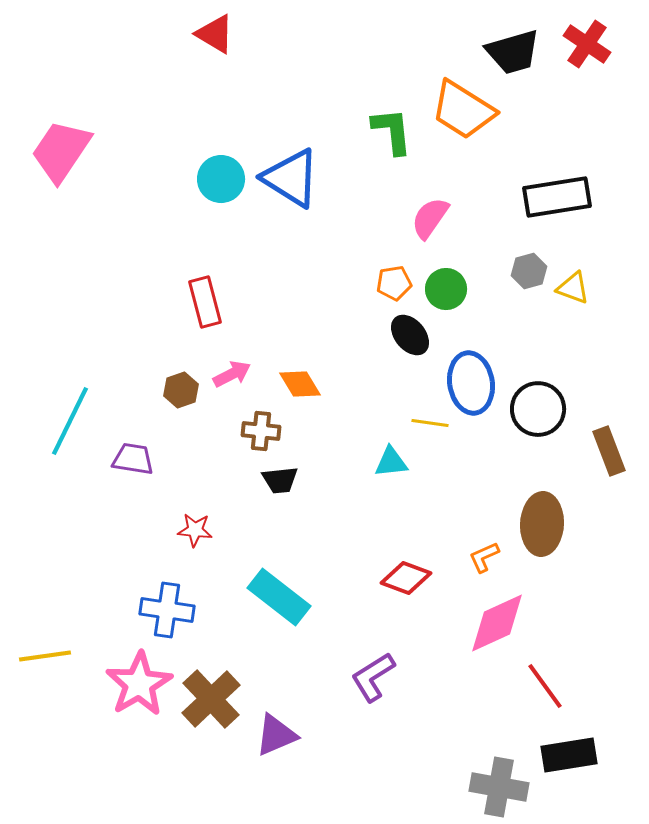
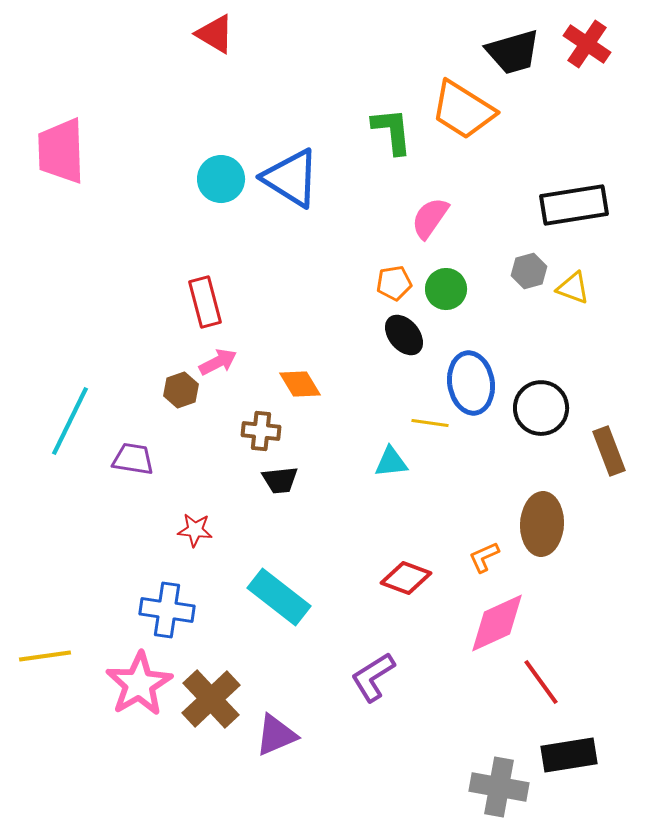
pink trapezoid at (61, 151): rotated 36 degrees counterclockwise
black rectangle at (557, 197): moved 17 px right, 8 px down
black ellipse at (410, 335): moved 6 px left
pink arrow at (232, 374): moved 14 px left, 12 px up
black circle at (538, 409): moved 3 px right, 1 px up
red line at (545, 686): moved 4 px left, 4 px up
